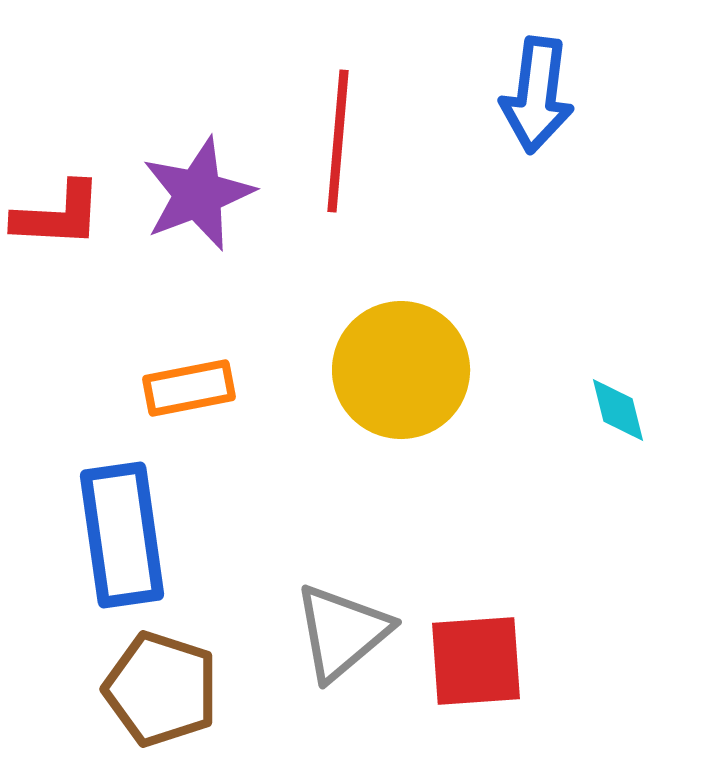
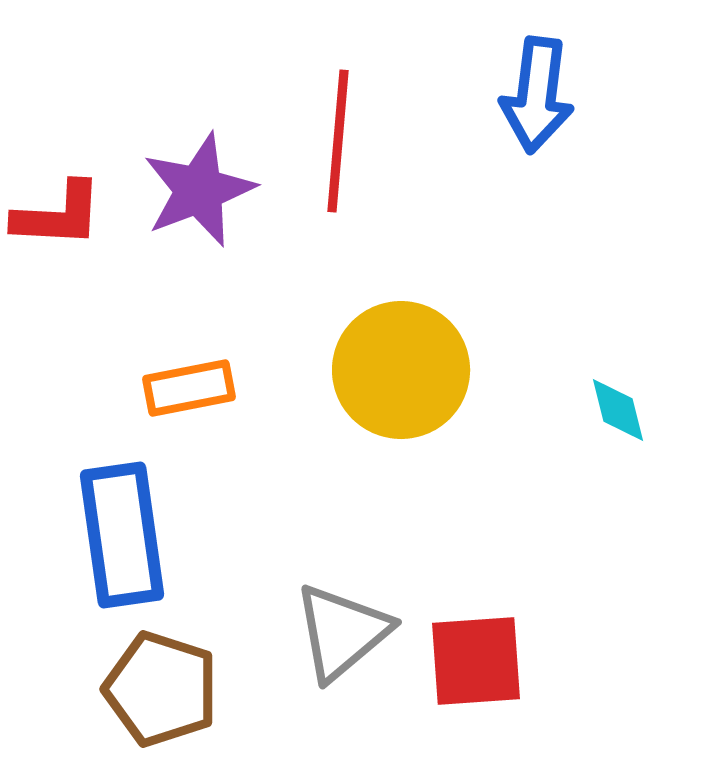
purple star: moved 1 px right, 4 px up
